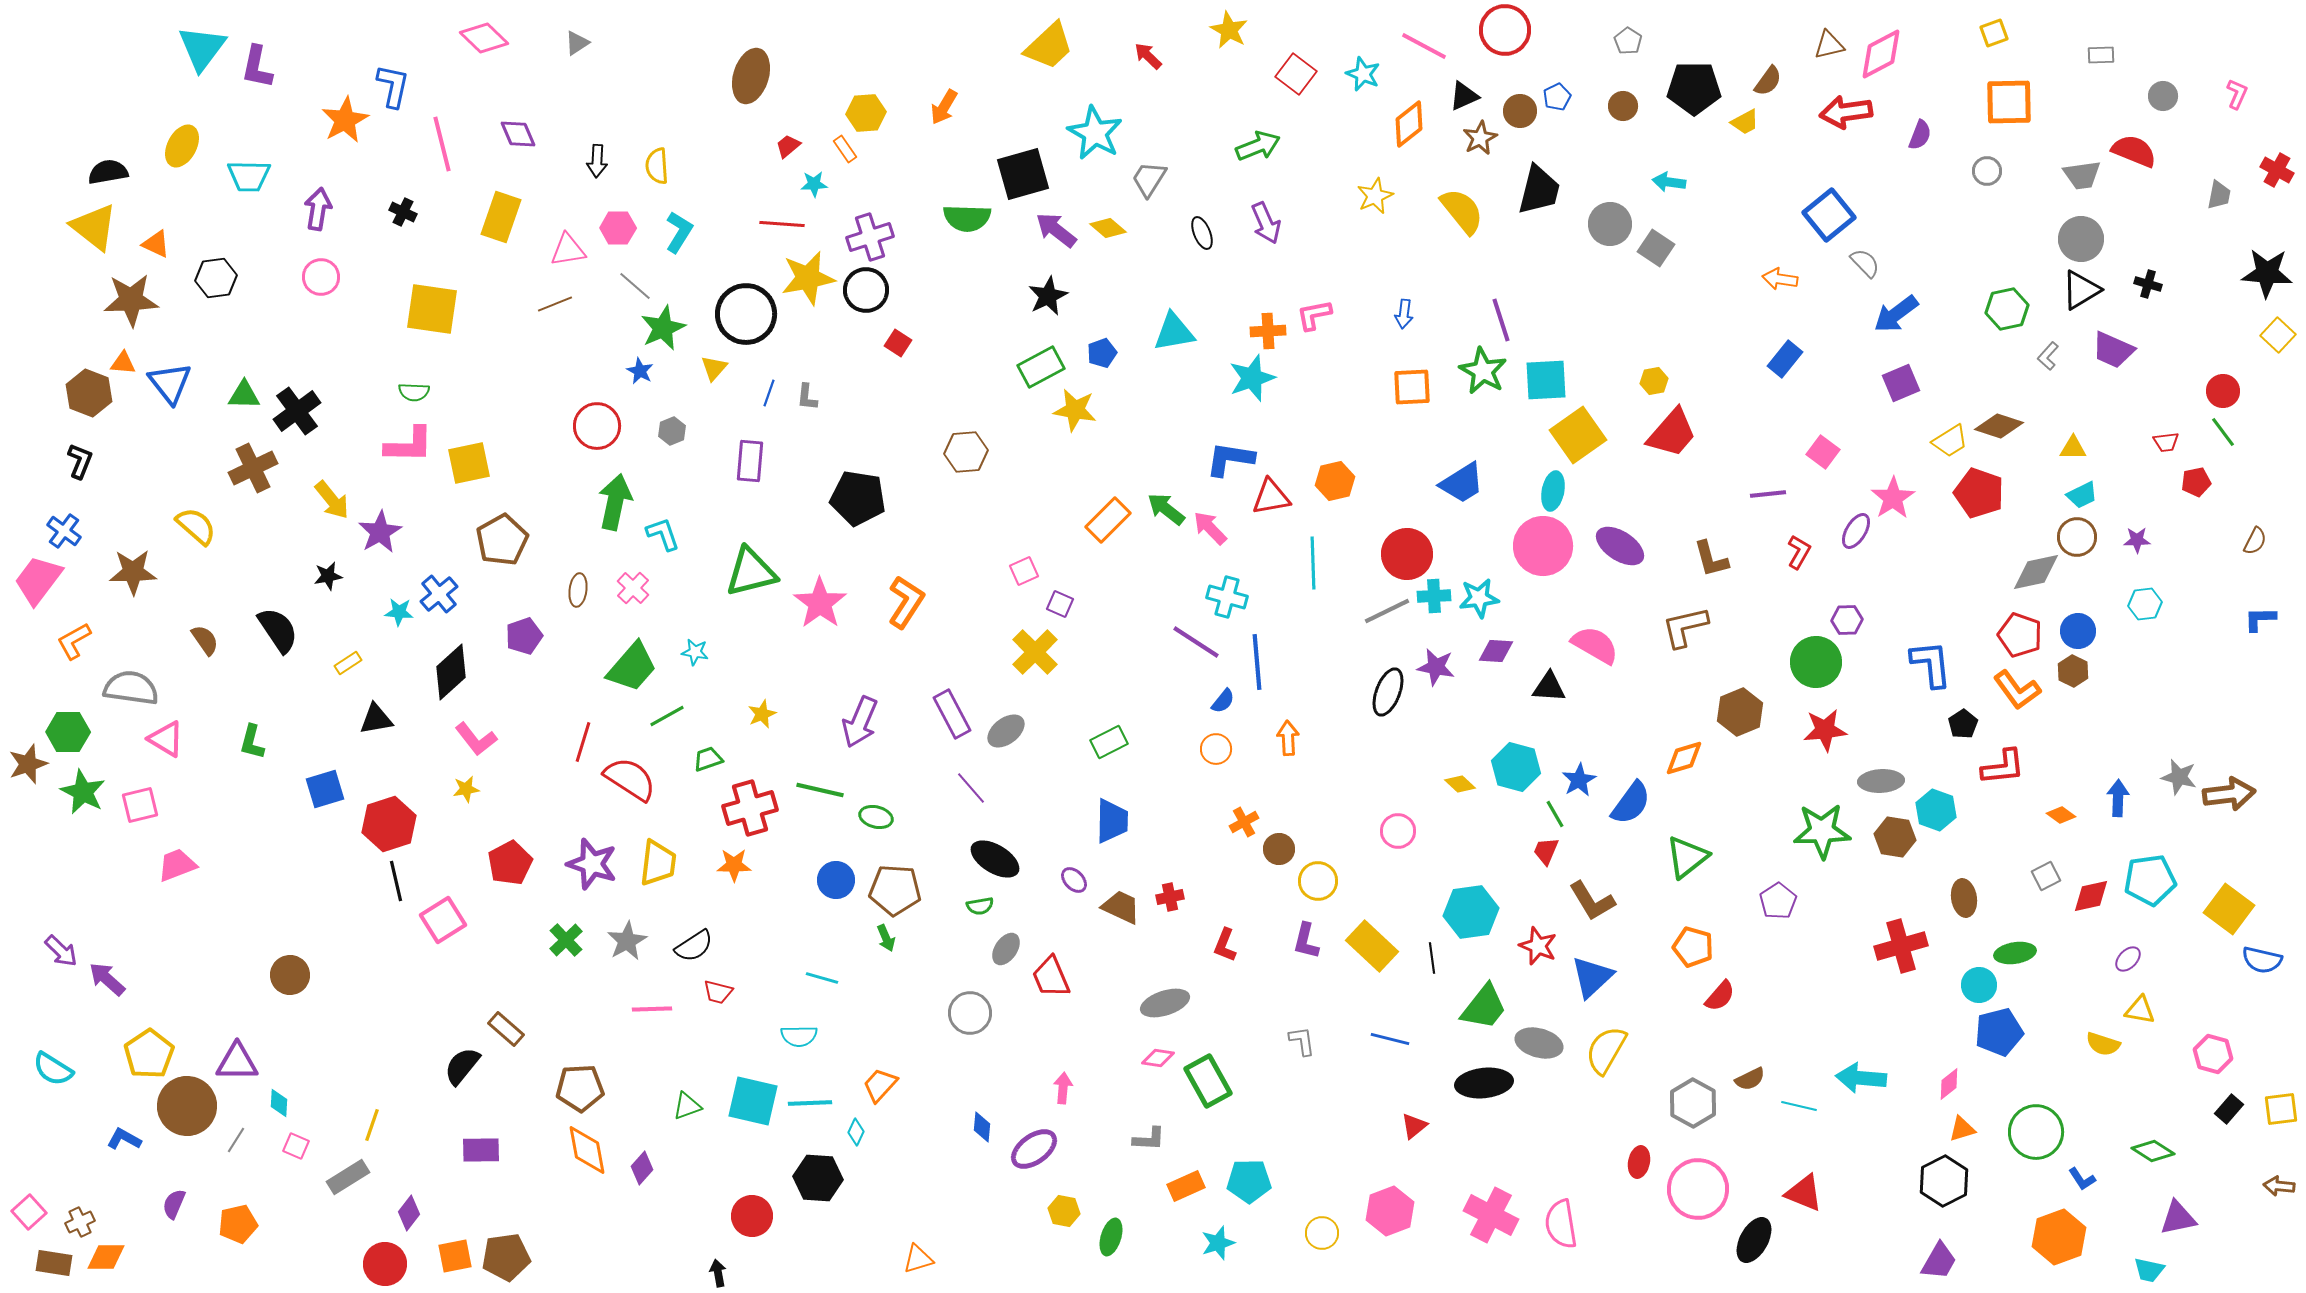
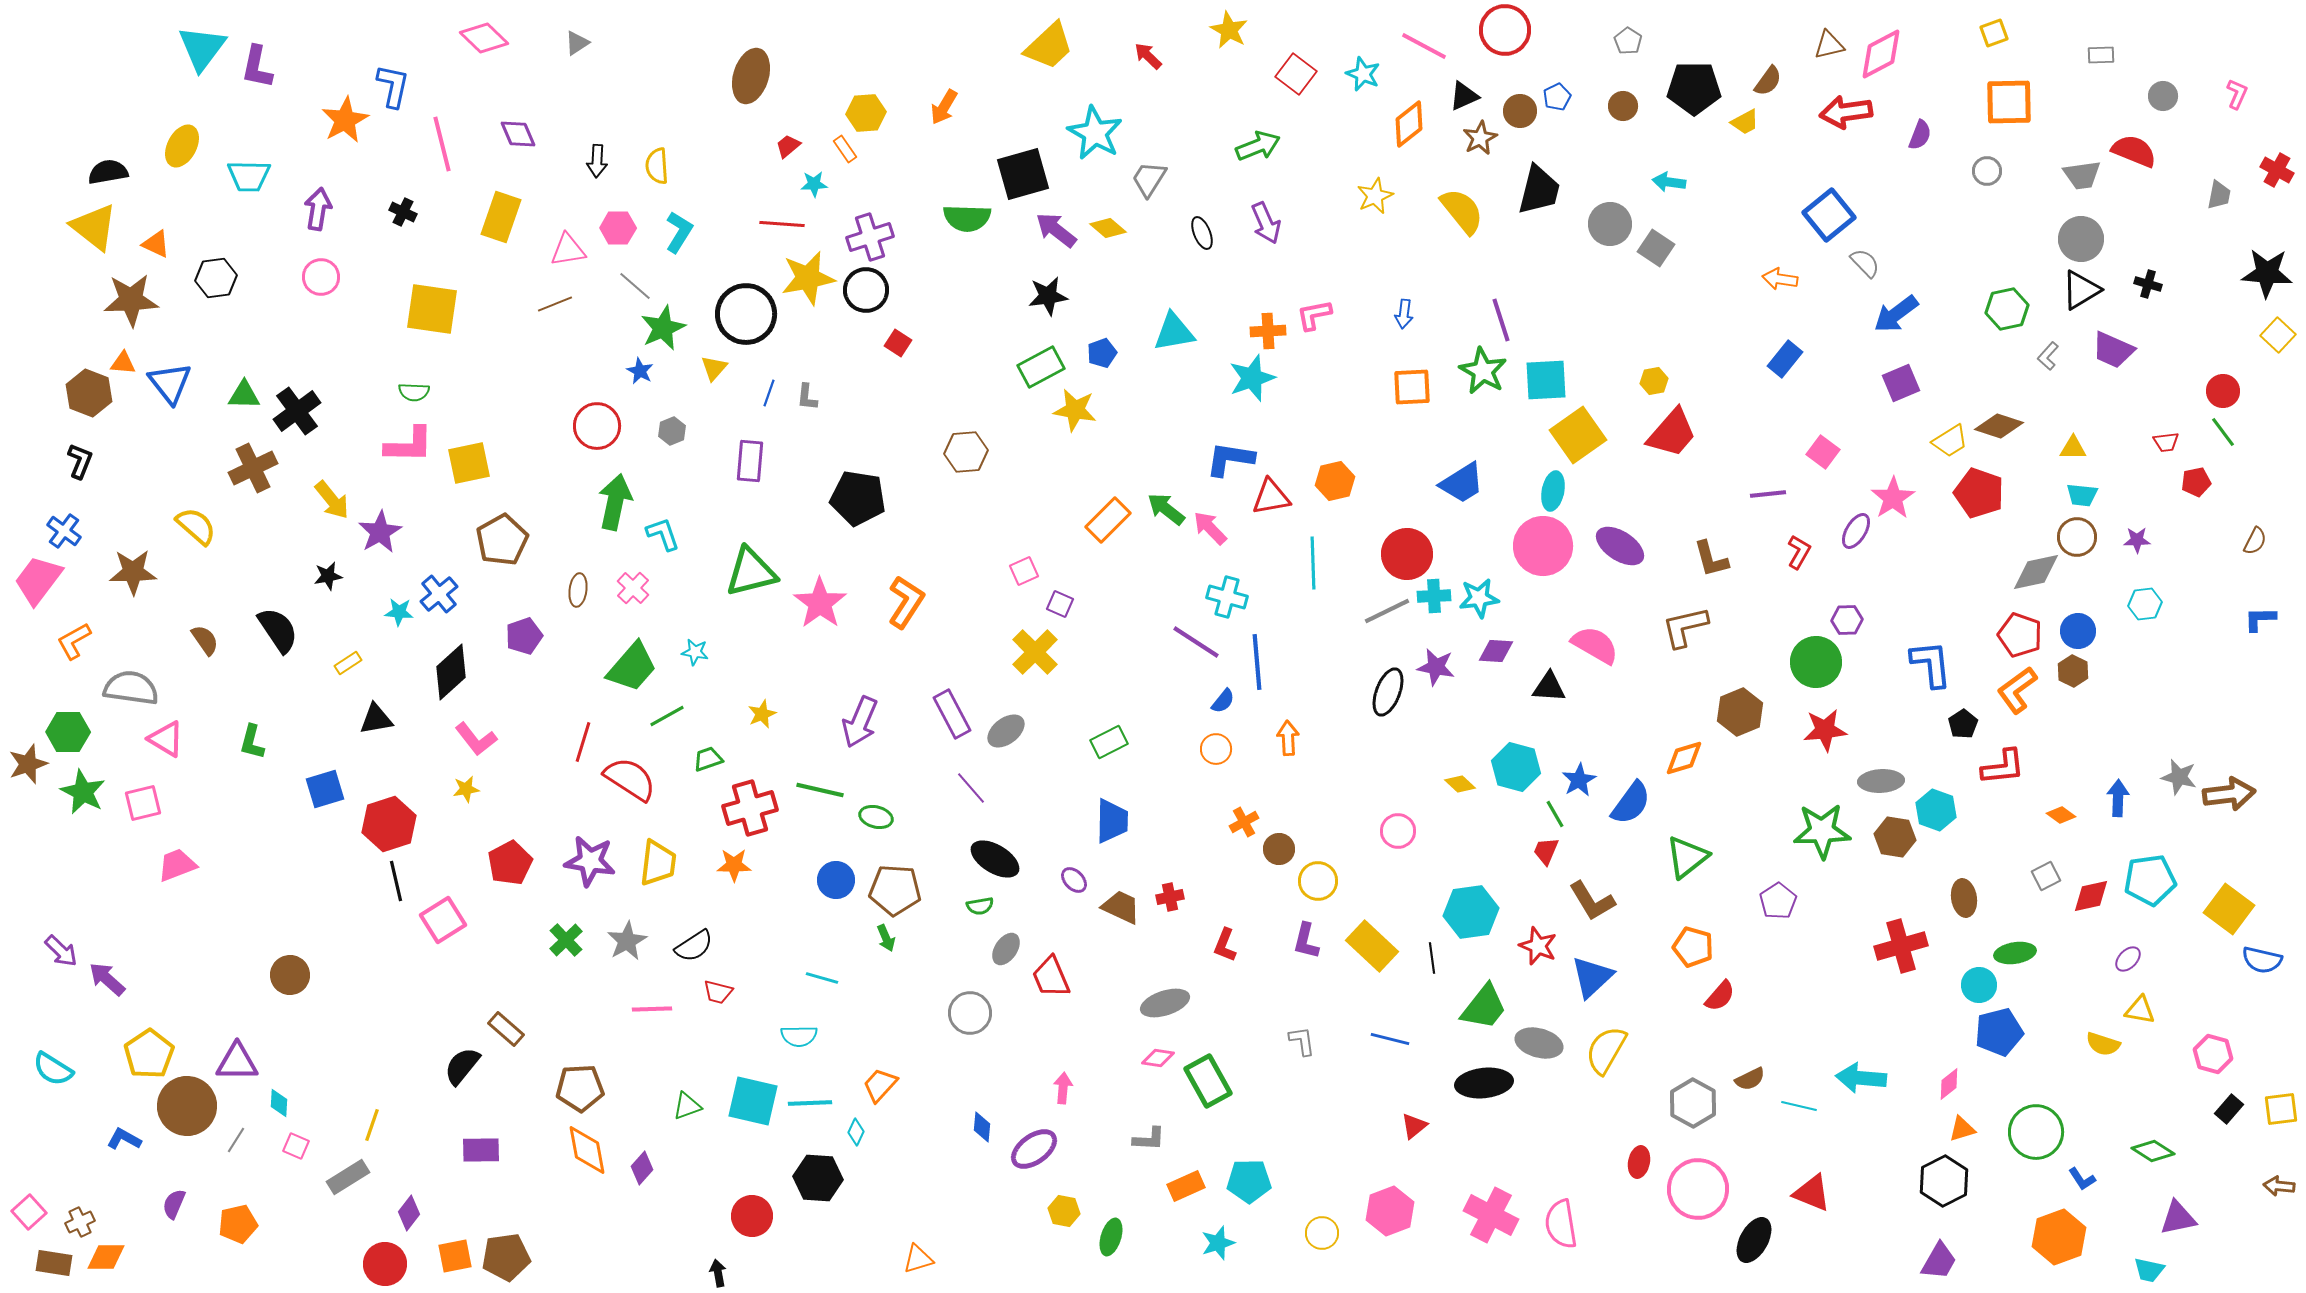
black star at (1048, 296): rotated 18 degrees clockwise
cyan trapezoid at (2082, 495): rotated 32 degrees clockwise
orange L-shape at (2017, 690): rotated 90 degrees clockwise
pink square at (140, 805): moved 3 px right, 2 px up
purple star at (592, 864): moved 2 px left, 3 px up; rotated 9 degrees counterclockwise
red triangle at (1804, 1193): moved 8 px right
